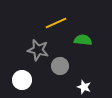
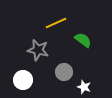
green semicircle: rotated 30 degrees clockwise
gray circle: moved 4 px right, 6 px down
white circle: moved 1 px right
